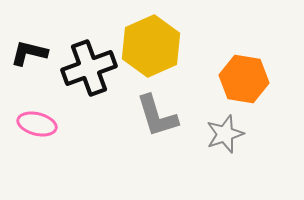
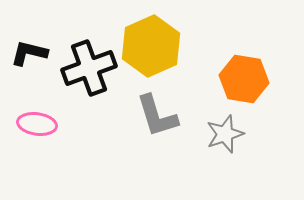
pink ellipse: rotated 6 degrees counterclockwise
